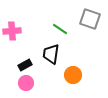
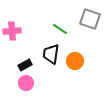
orange circle: moved 2 px right, 14 px up
